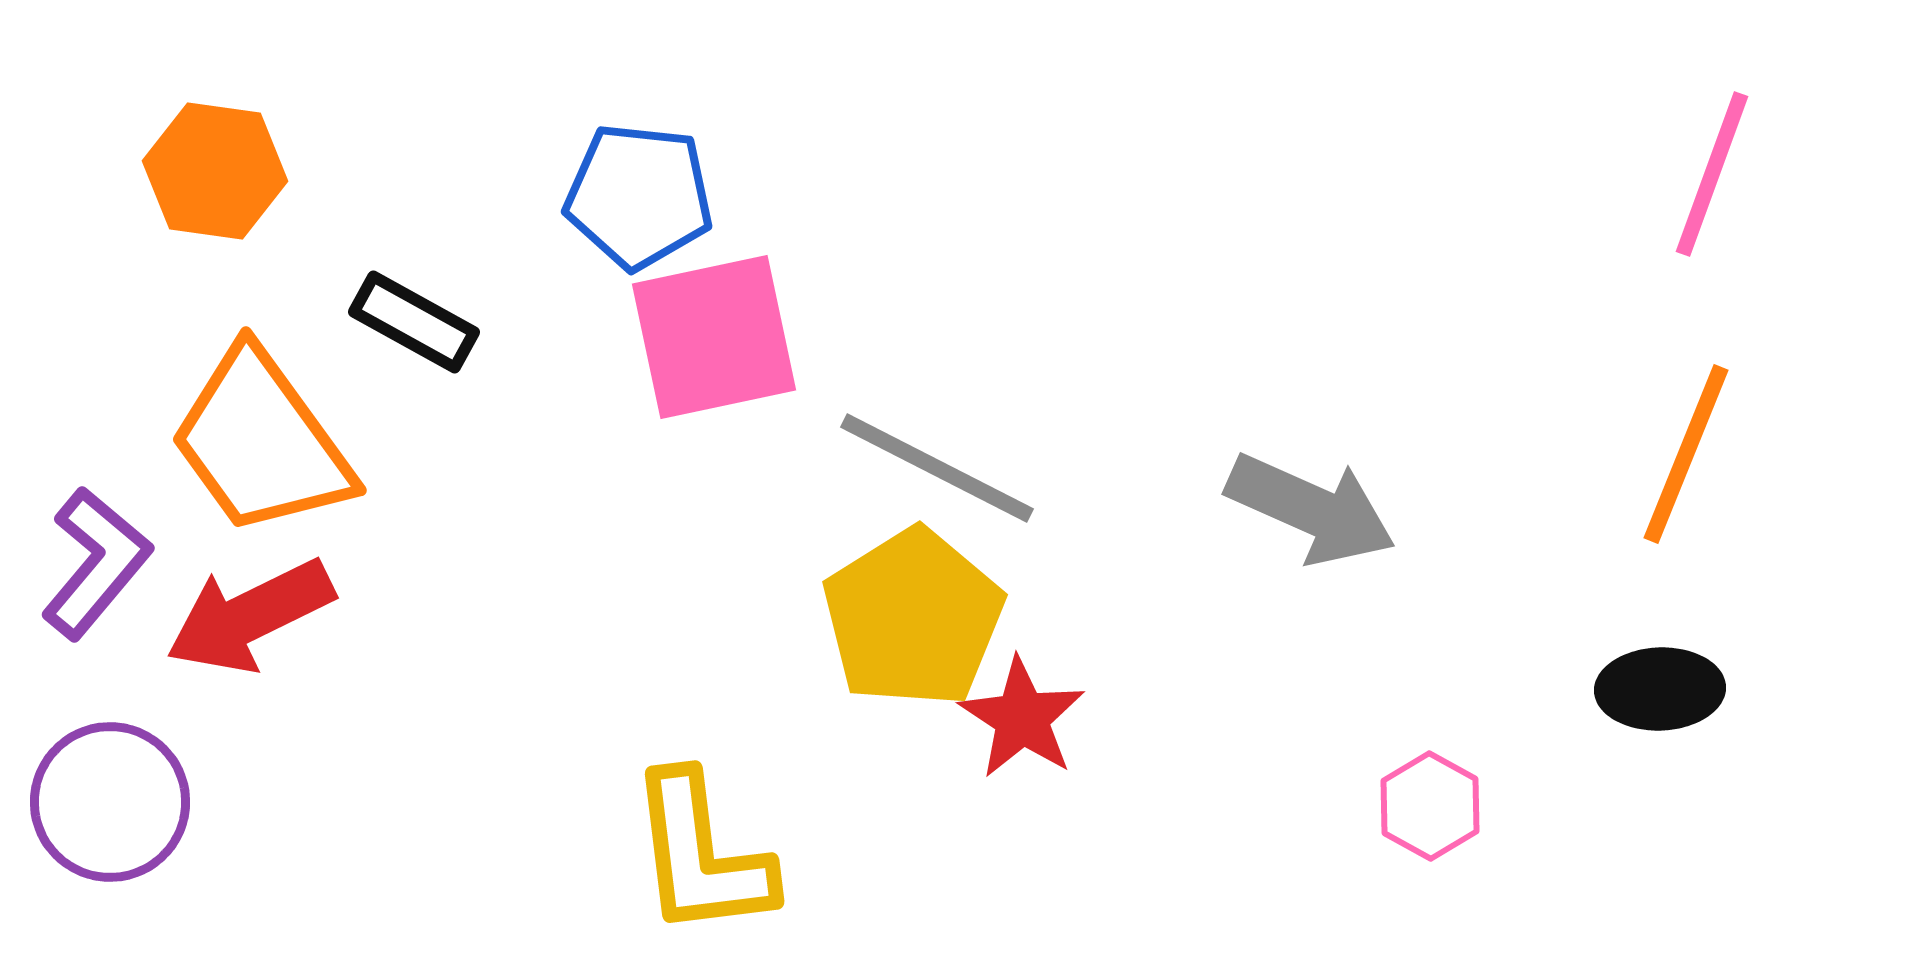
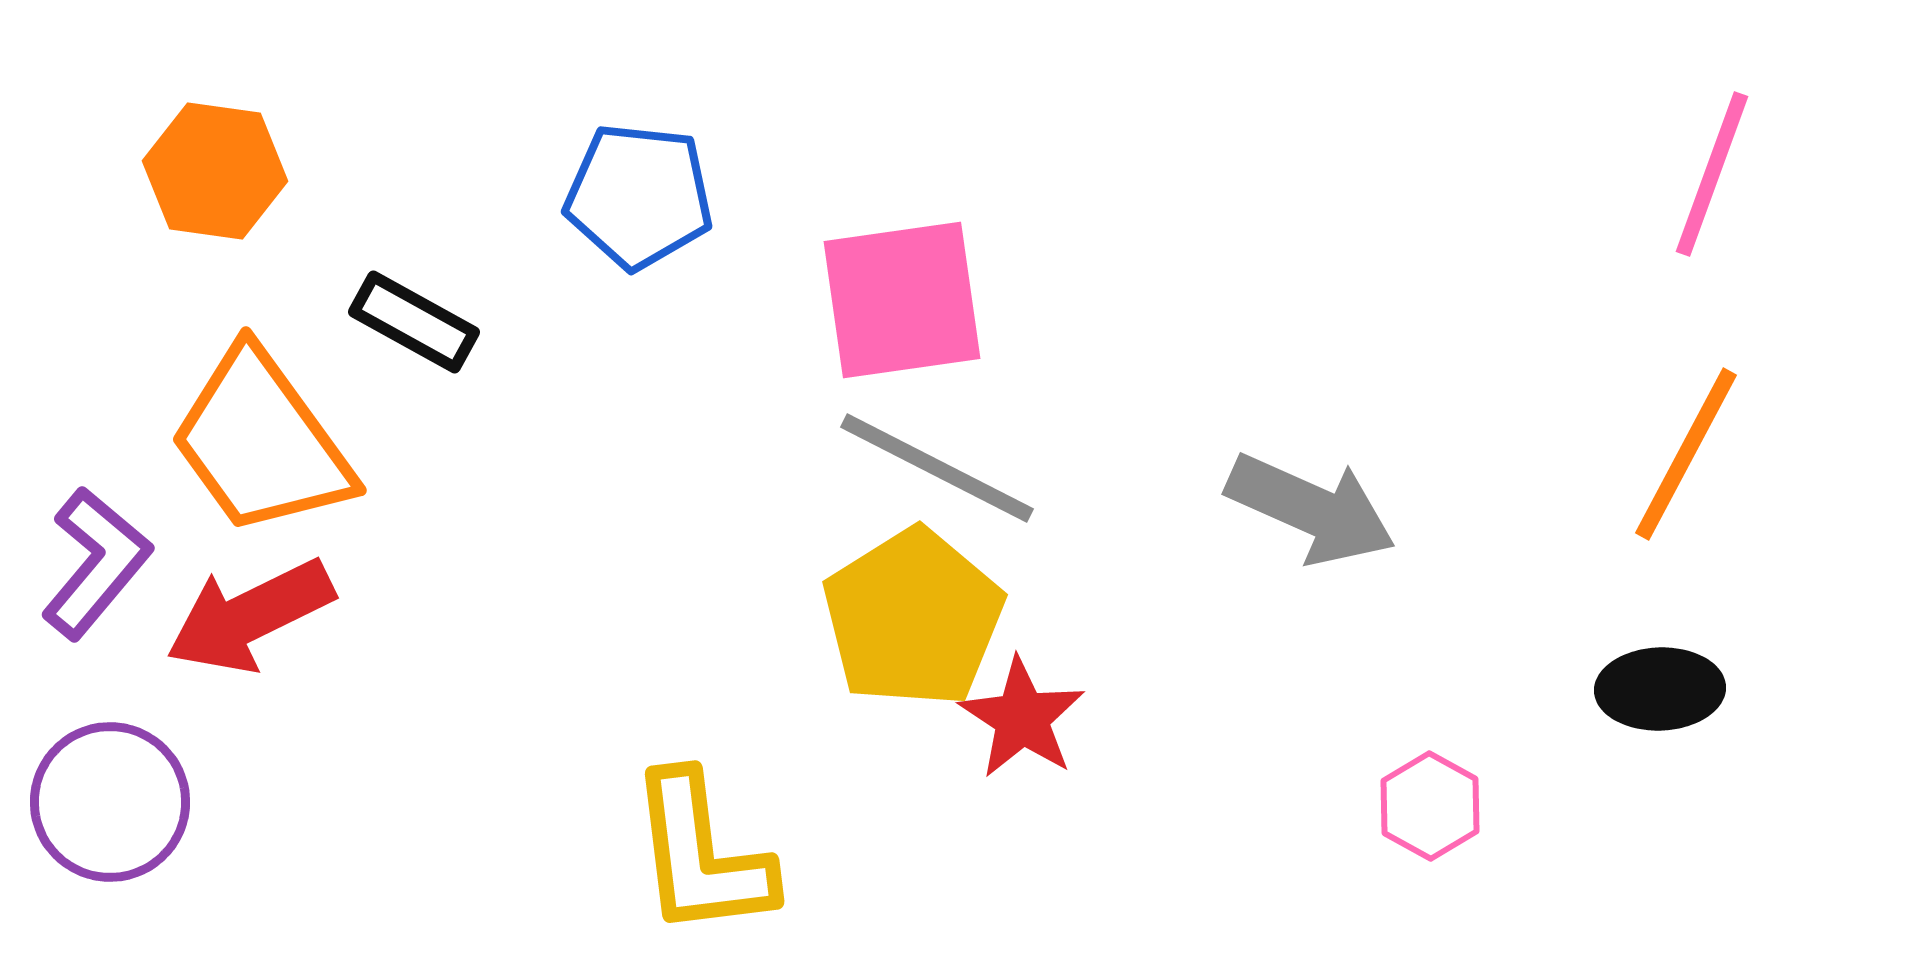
pink square: moved 188 px right, 37 px up; rotated 4 degrees clockwise
orange line: rotated 6 degrees clockwise
